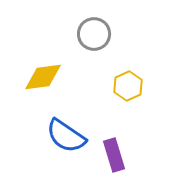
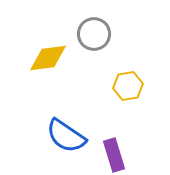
yellow diamond: moved 5 px right, 19 px up
yellow hexagon: rotated 16 degrees clockwise
